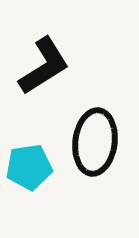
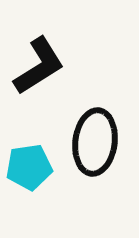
black L-shape: moved 5 px left
